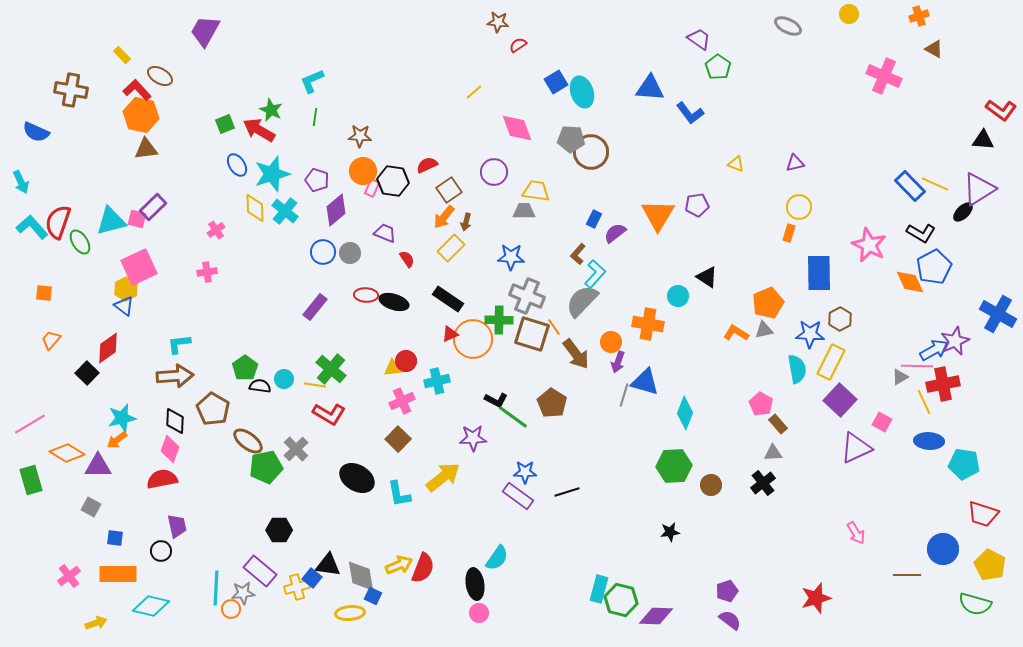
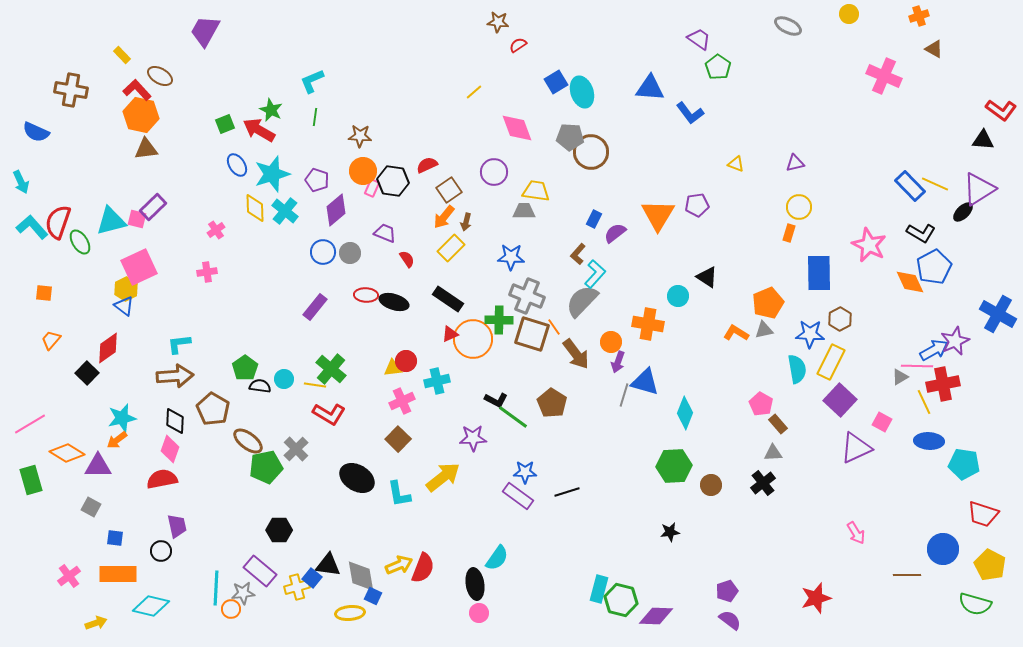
gray pentagon at (571, 139): moved 1 px left, 2 px up
